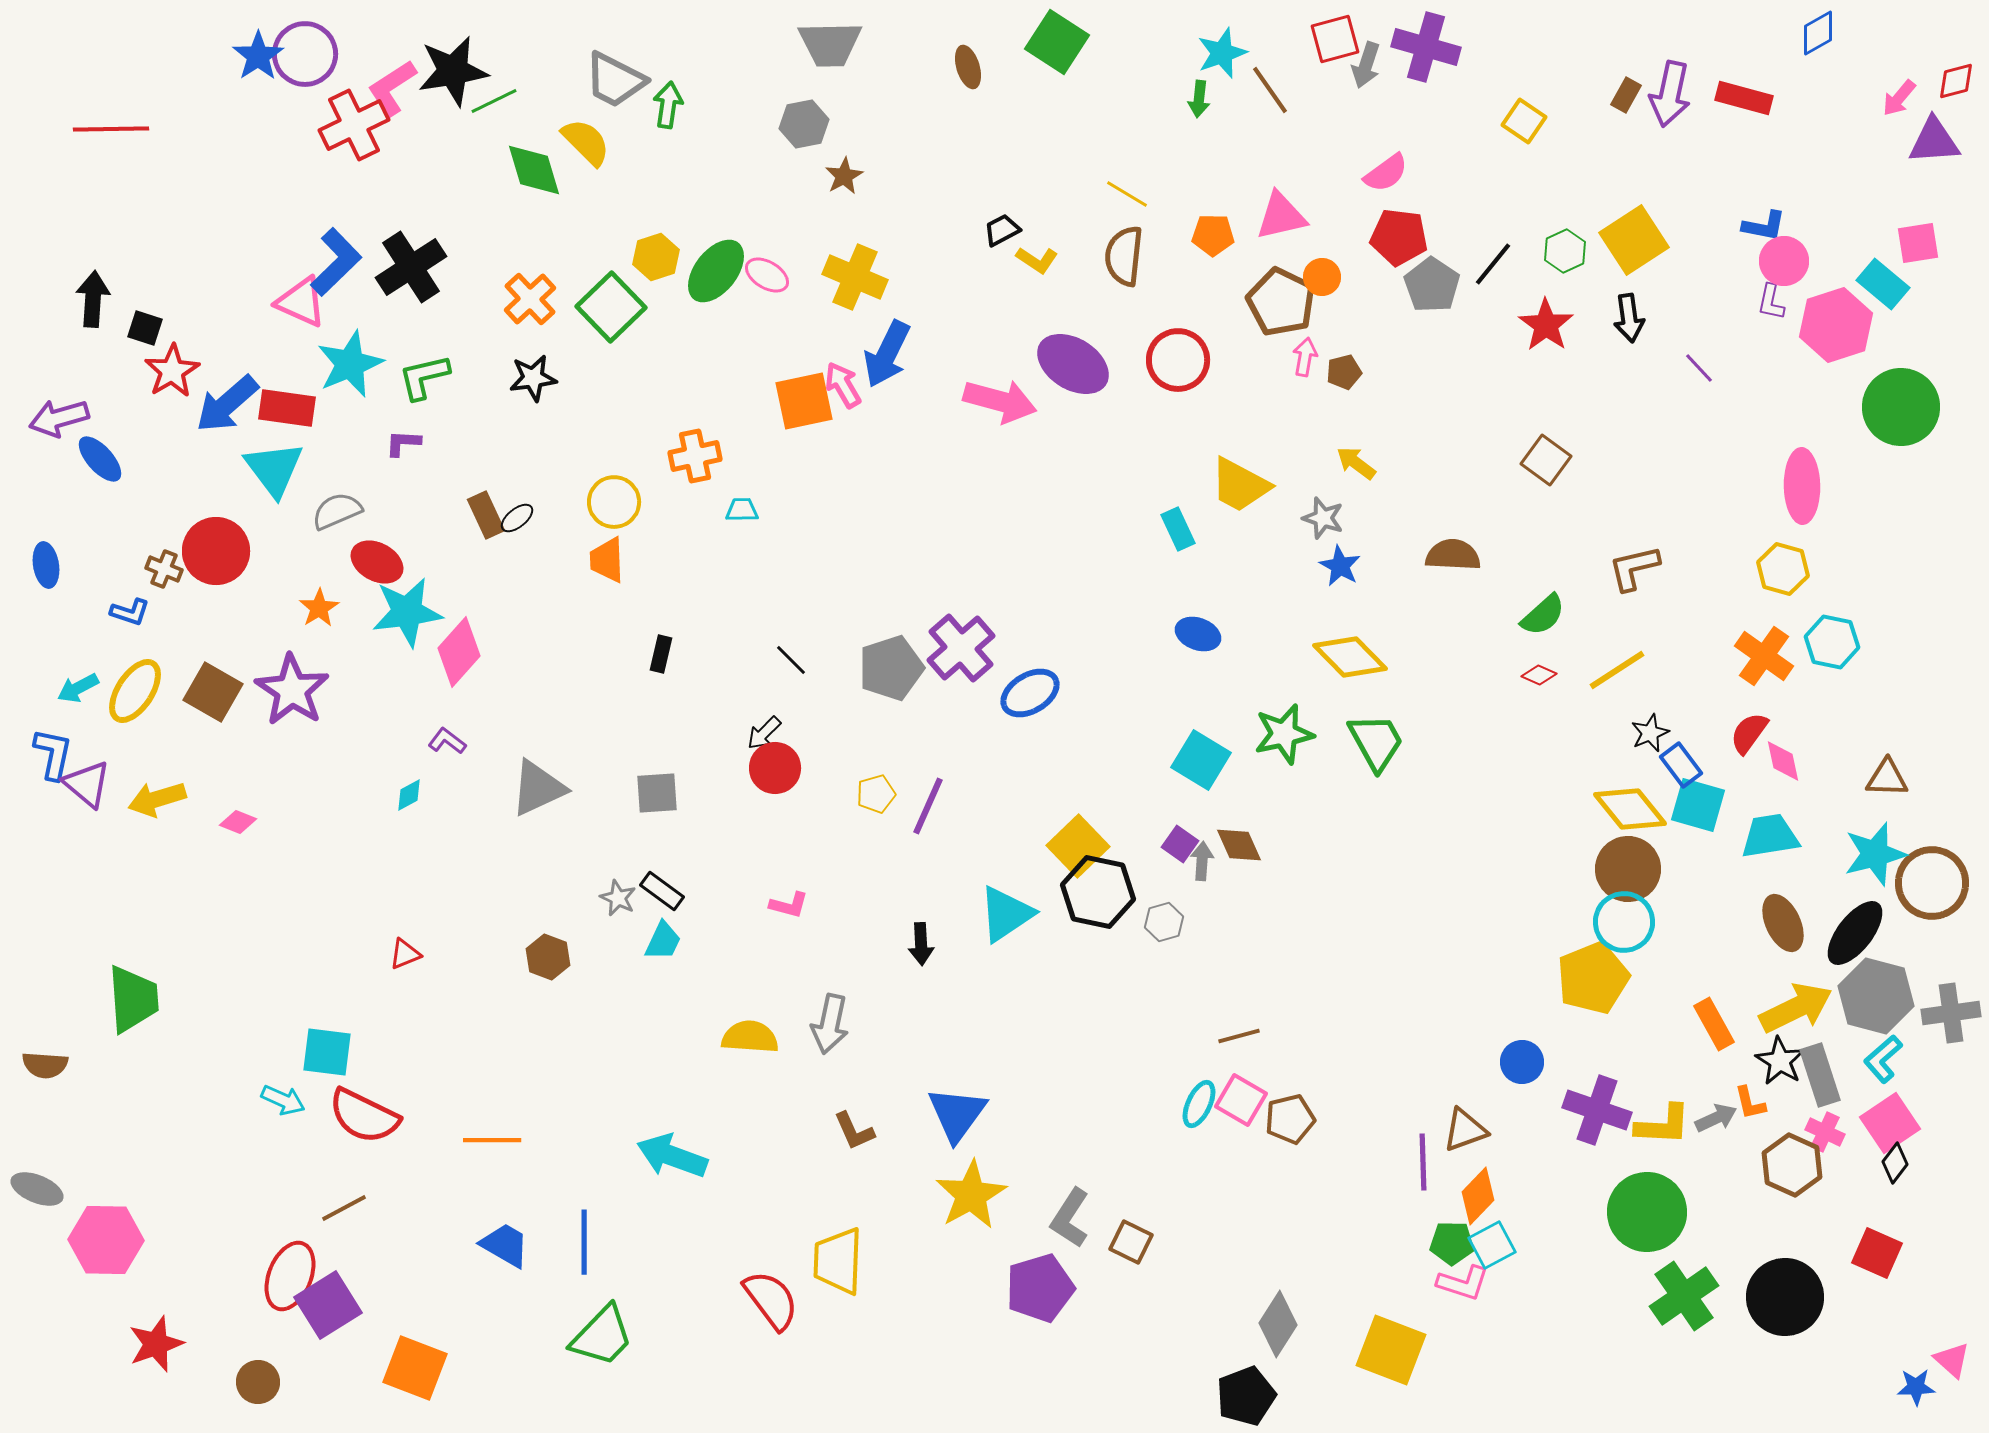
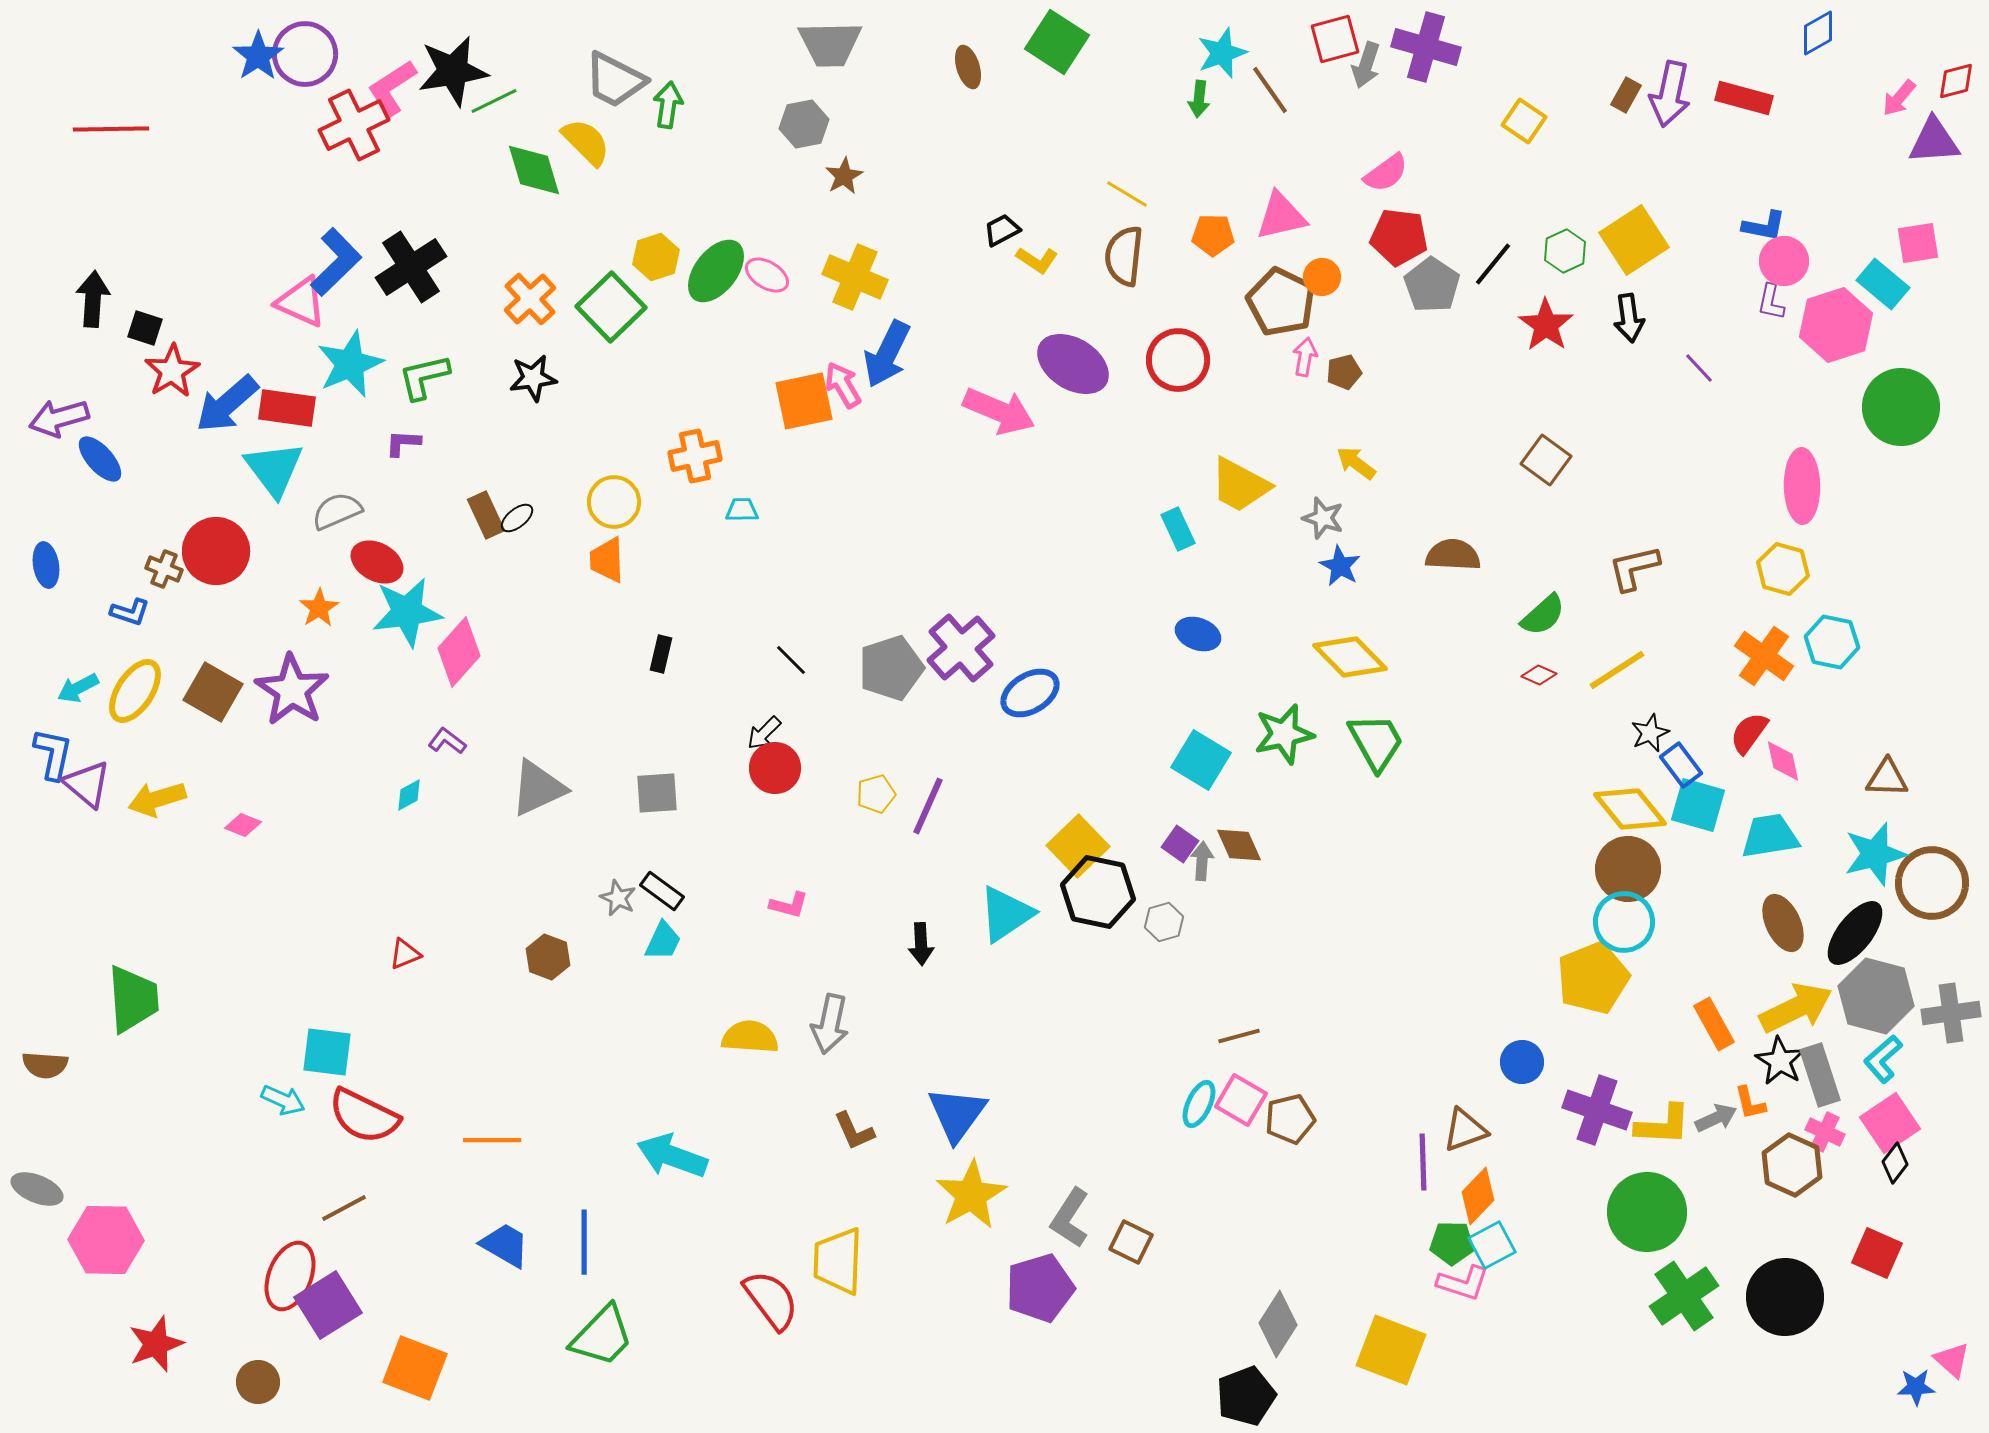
pink arrow at (1000, 401): moved 1 px left, 10 px down; rotated 8 degrees clockwise
pink diamond at (238, 822): moved 5 px right, 3 px down
